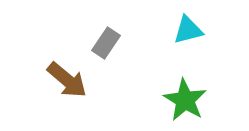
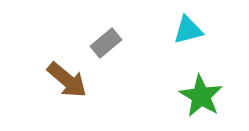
gray rectangle: rotated 16 degrees clockwise
green star: moved 16 px right, 4 px up
